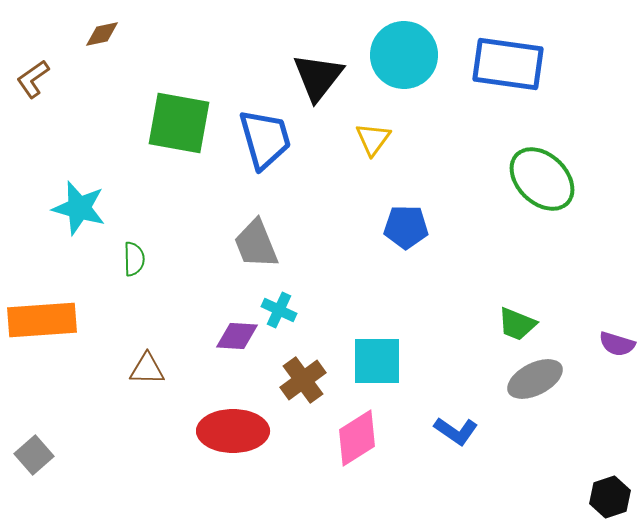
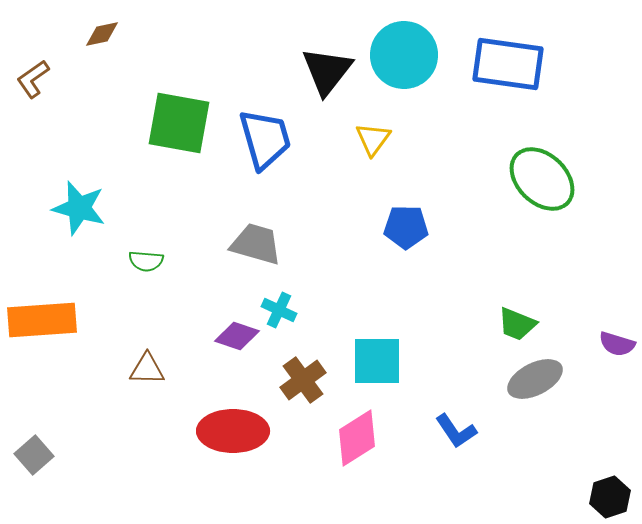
black triangle: moved 9 px right, 6 px up
gray trapezoid: rotated 128 degrees clockwise
green semicircle: moved 12 px right, 2 px down; rotated 96 degrees clockwise
purple diamond: rotated 15 degrees clockwise
blue L-shape: rotated 21 degrees clockwise
